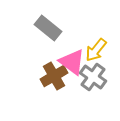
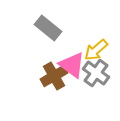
yellow arrow: rotated 10 degrees clockwise
pink triangle: moved 3 px down
gray cross: moved 3 px right, 4 px up
